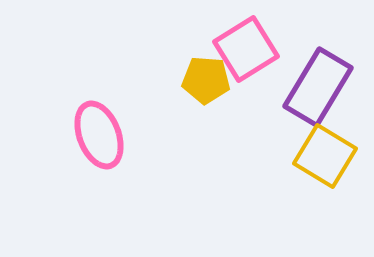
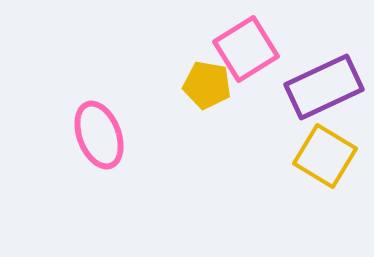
yellow pentagon: moved 1 px right, 5 px down; rotated 6 degrees clockwise
purple rectangle: moved 6 px right; rotated 34 degrees clockwise
